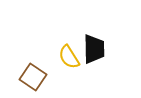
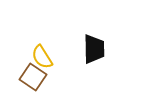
yellow semicircle: moved 27 px left
